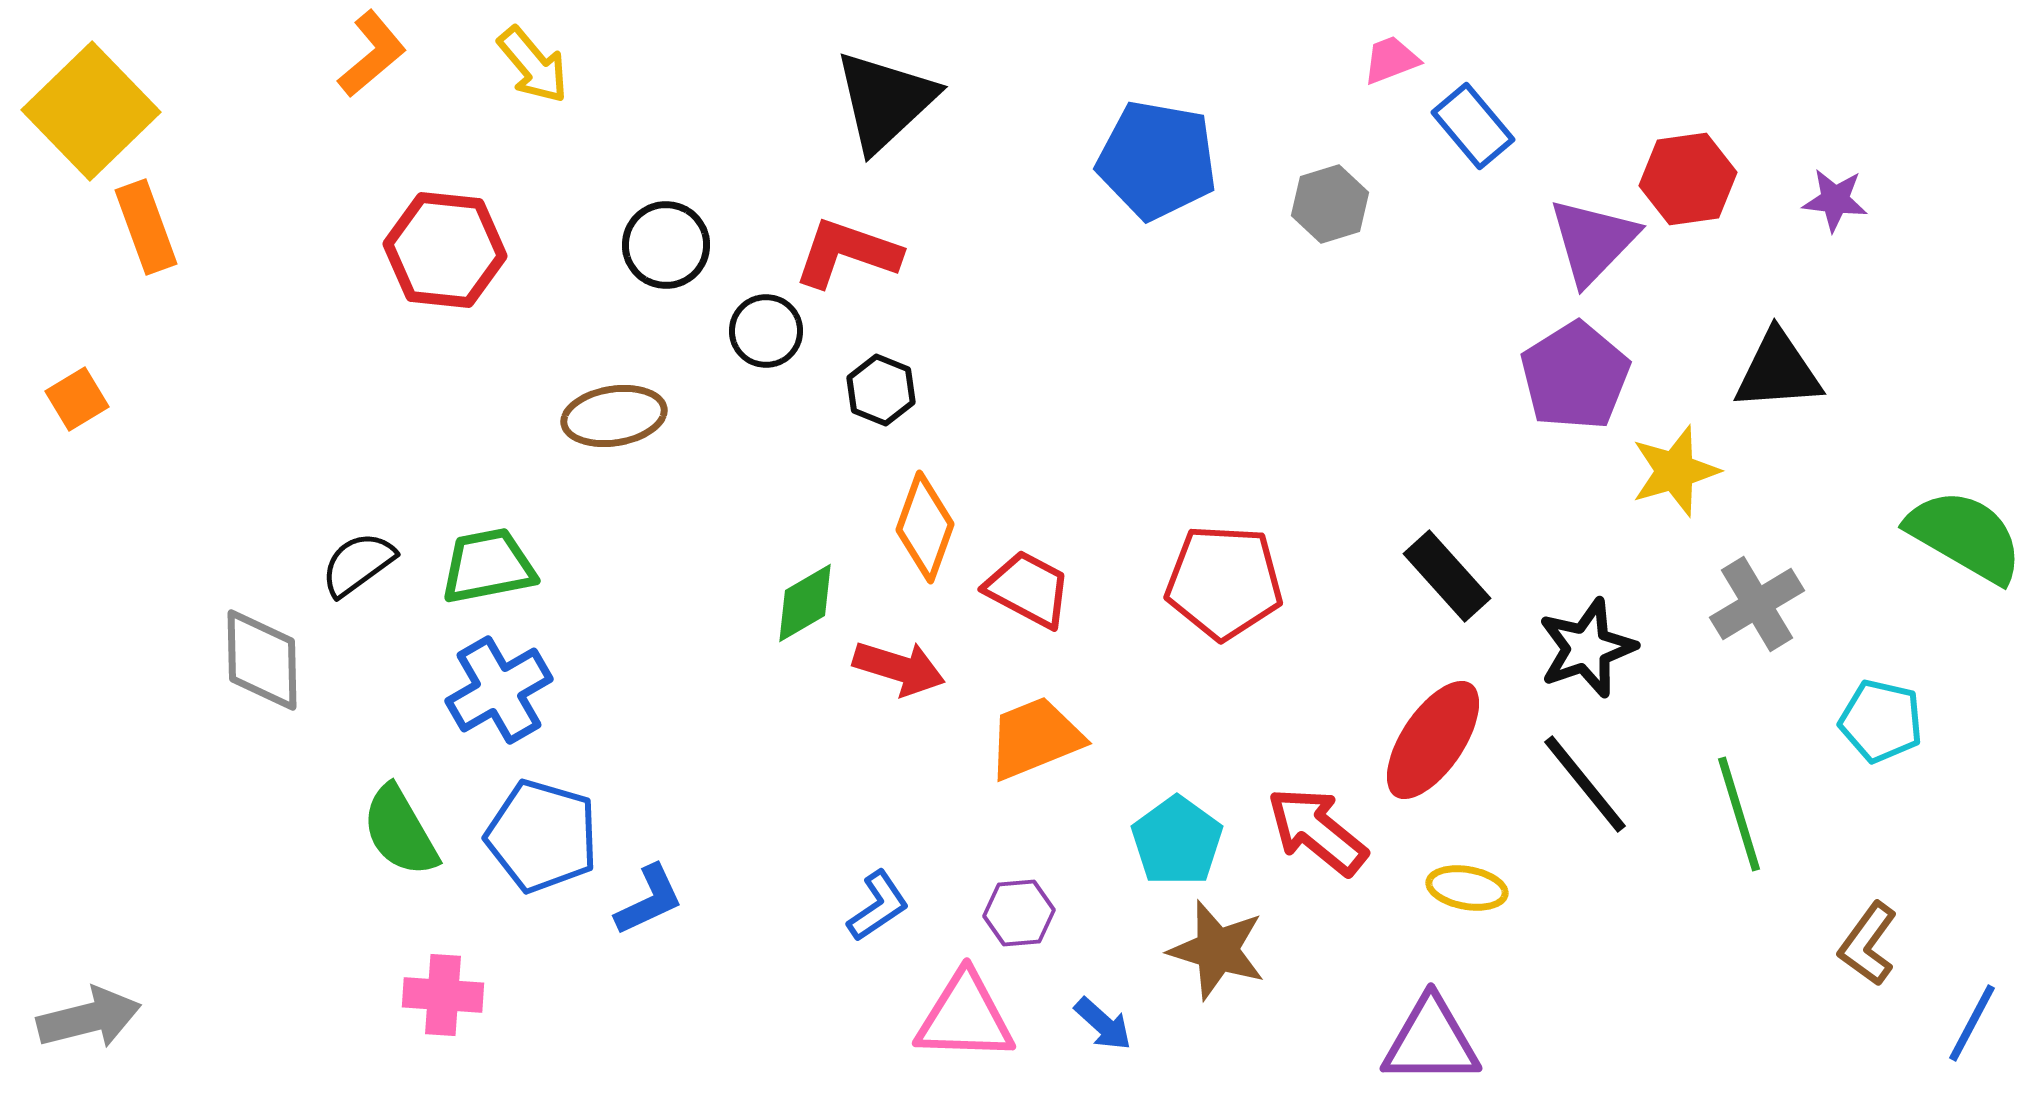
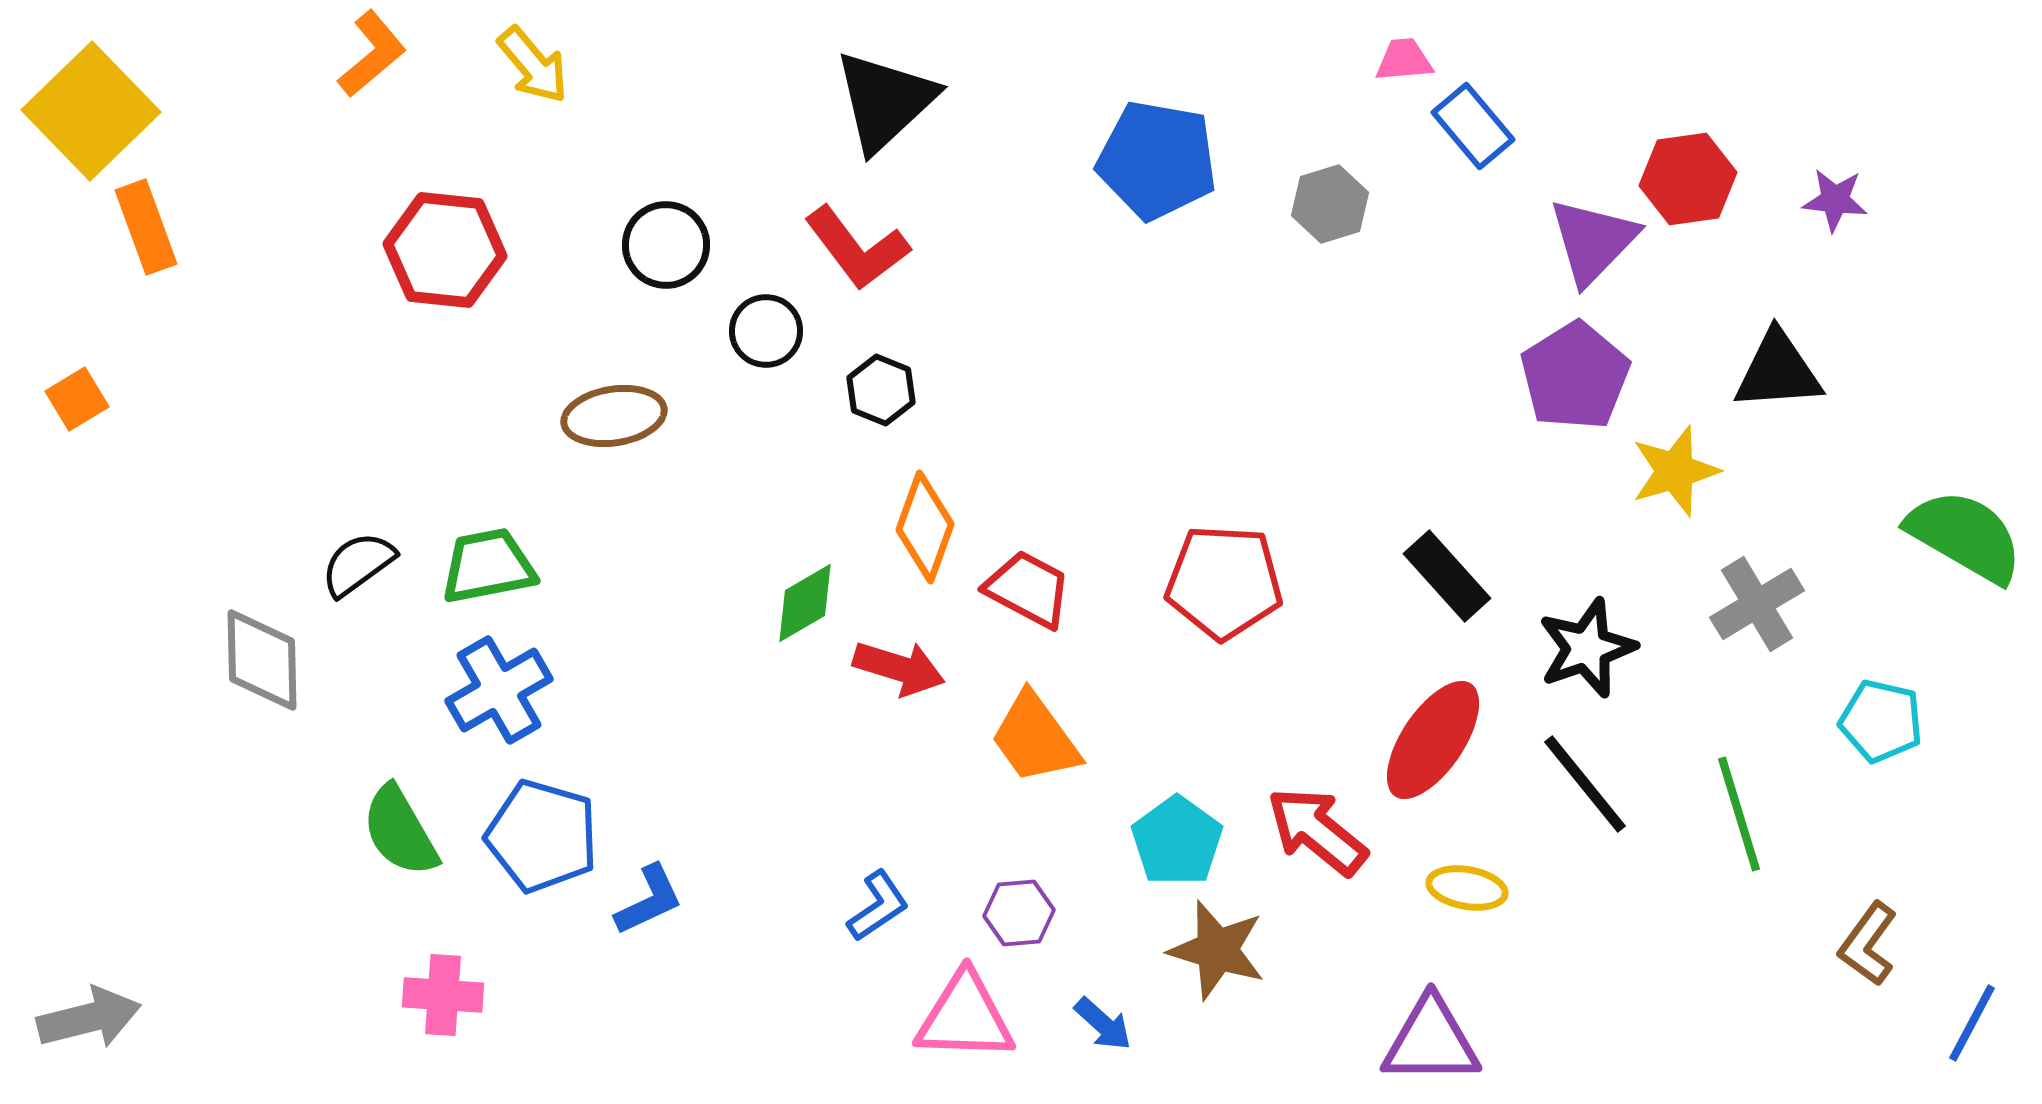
pink trapezoid at (1391, 60): moved 13 px right; rotated 16 degrees clockwise
red L-shape at (847, 253): moved 10 px right, 5 px up; rotated 146 degrees counterclockwise
orange trapezoid at (1035, 738): rotated 104 degrees counterclockwise
